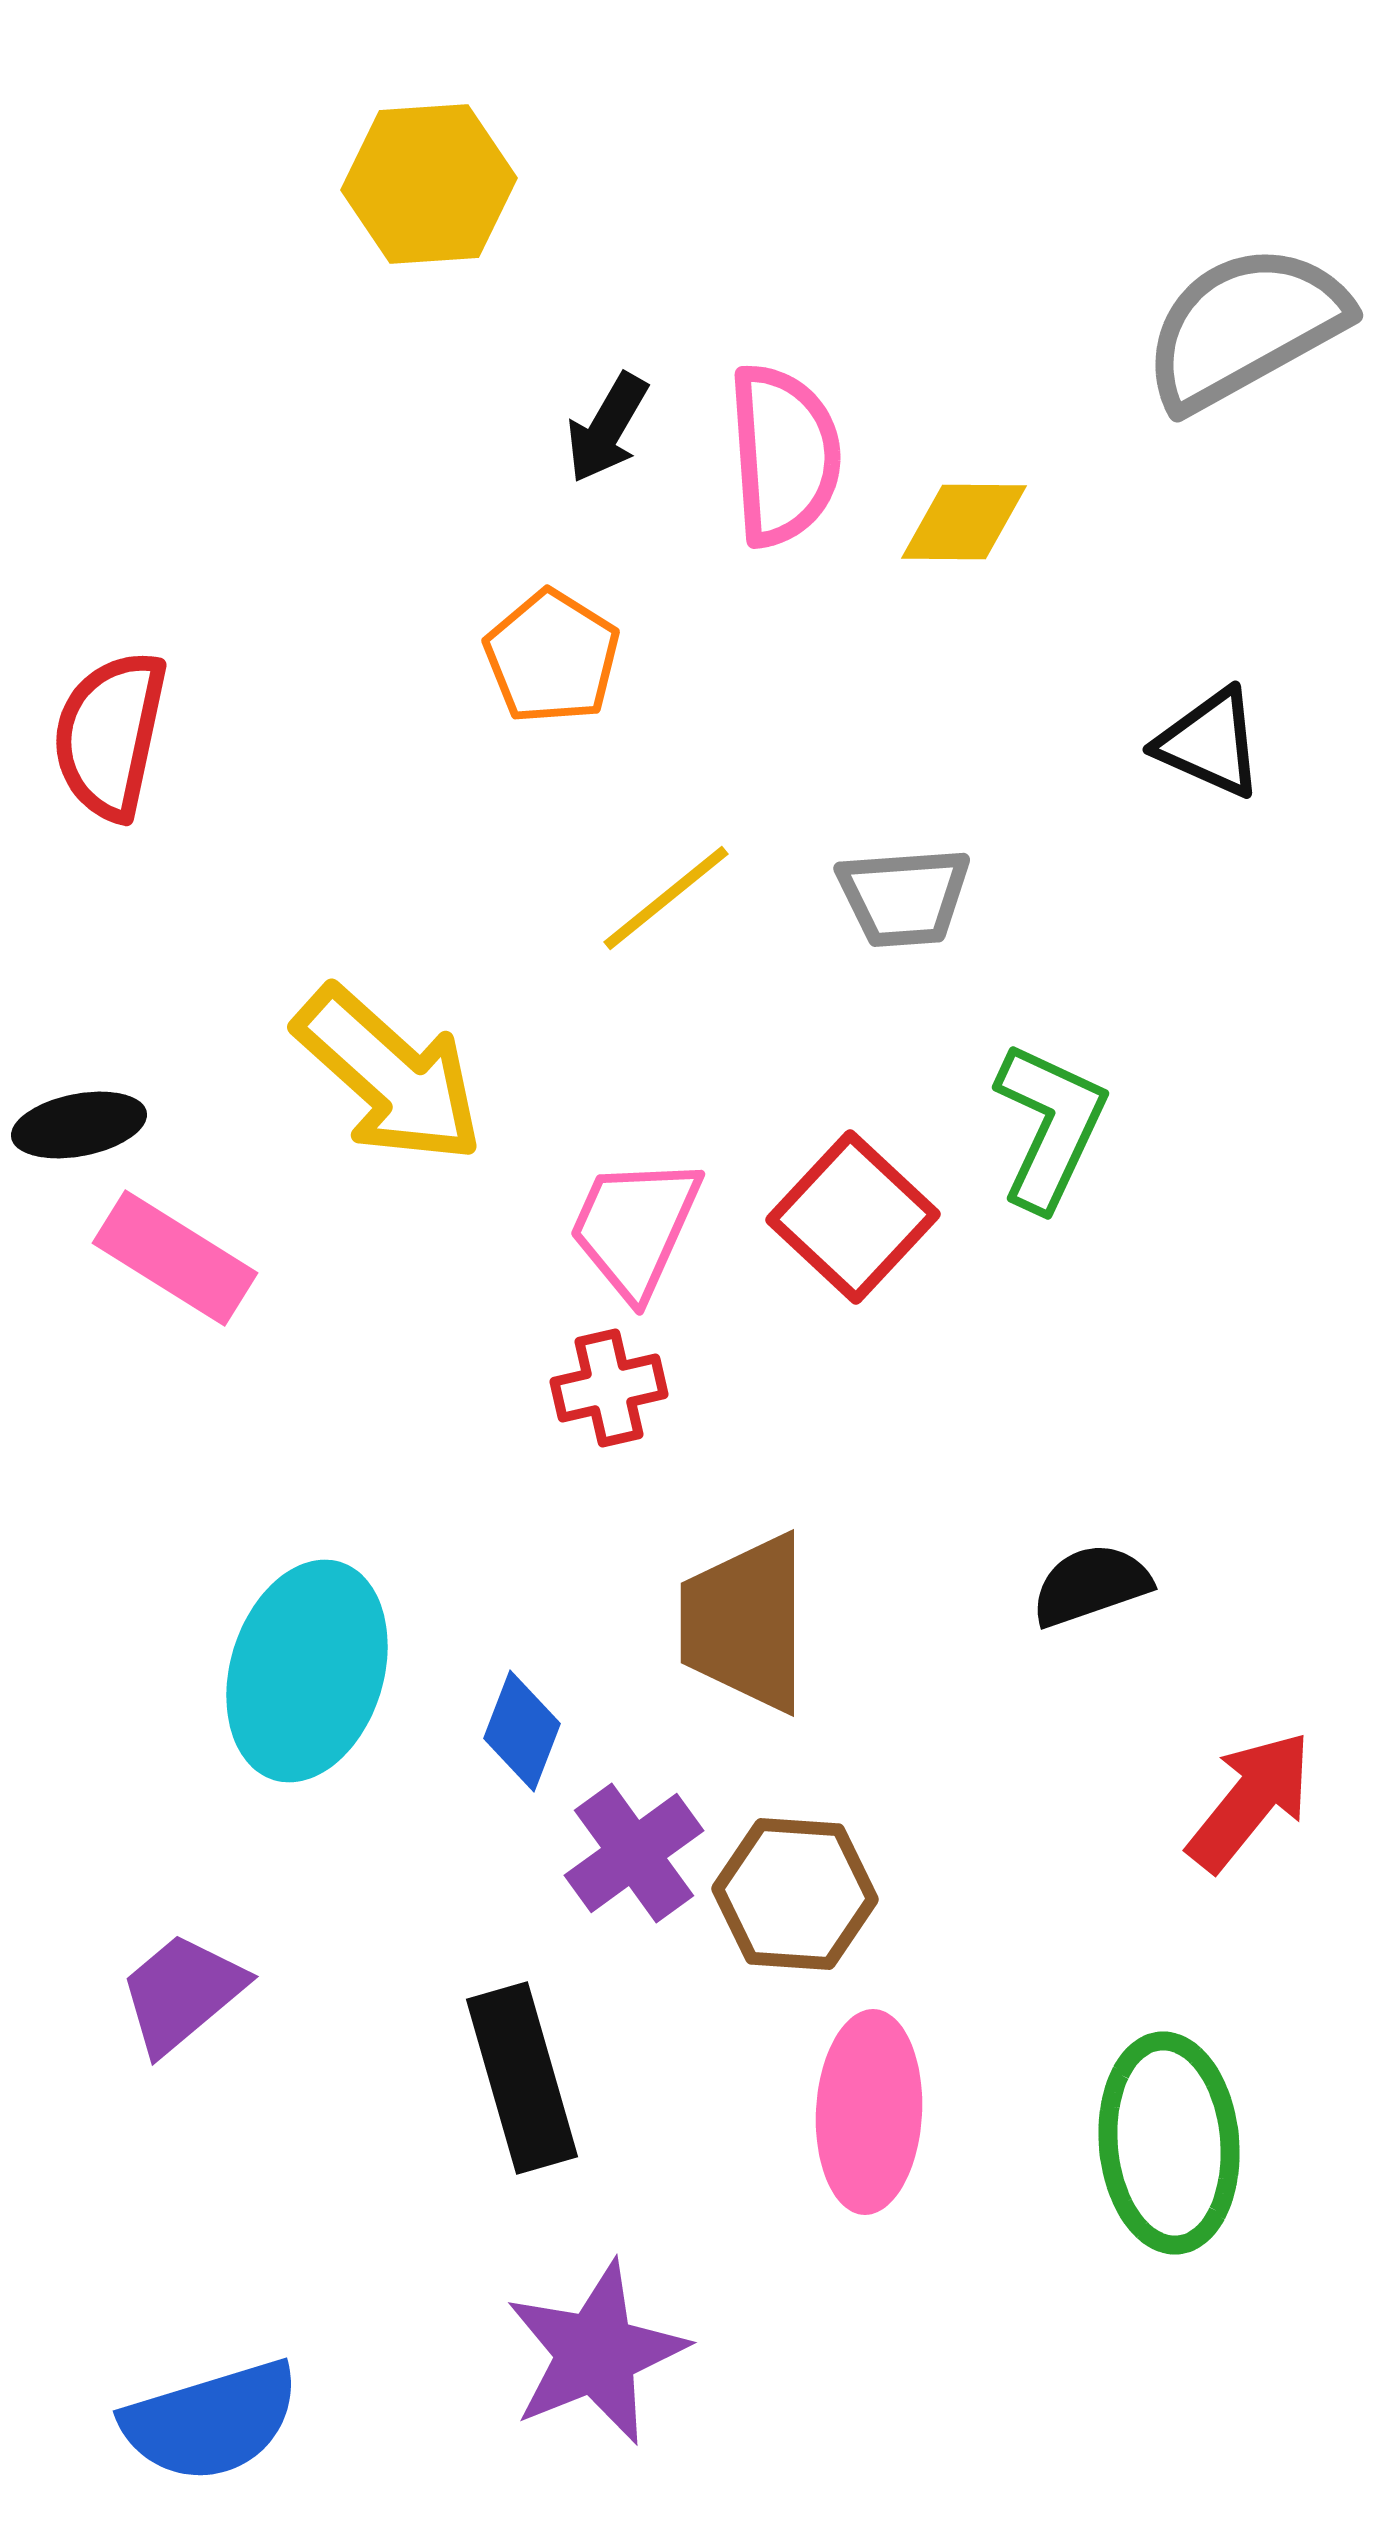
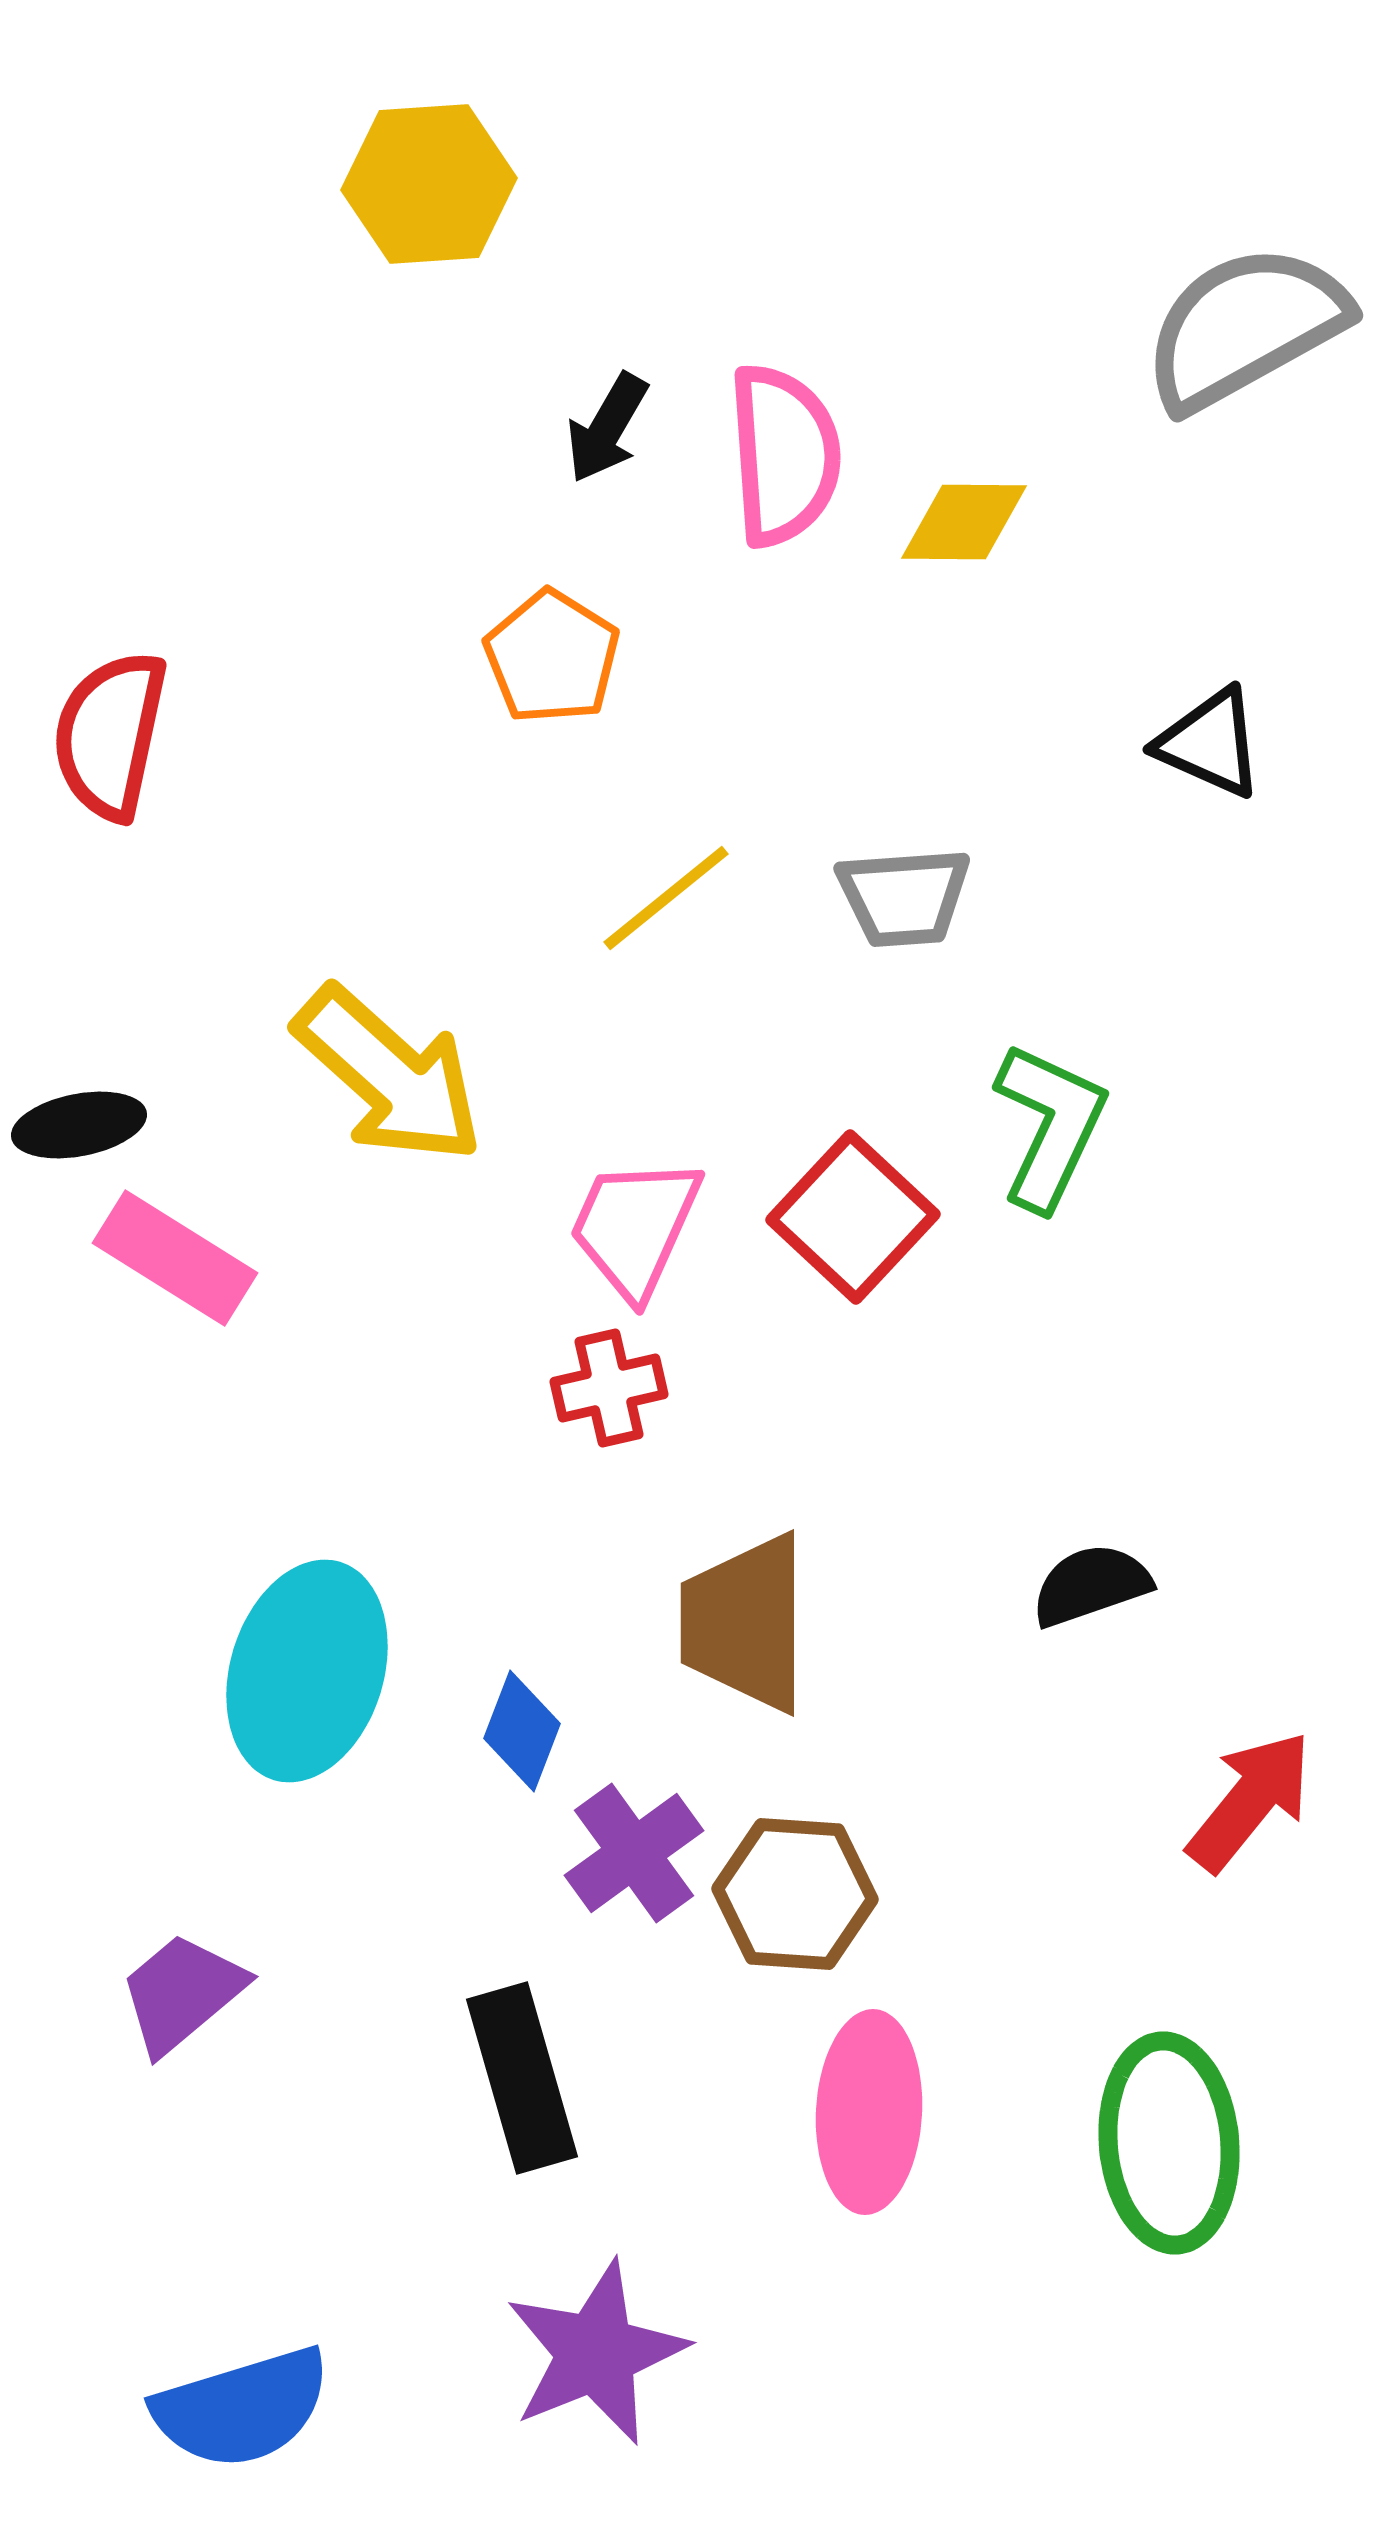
blue semicircle: moved 31 px right, 13 px up
